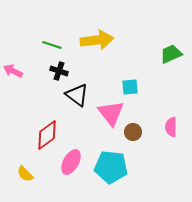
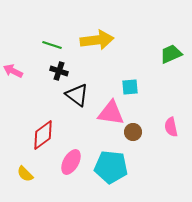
pink triangle: rotated 44 degrees counterclockwise
pink semicircle: rotated 12 degrees counterclockwise
red diamond: moved 4 px left
